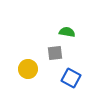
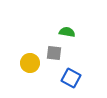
gray square: moved 1 px left; rotated 14 degrees clockwise
yellow circle: moved 2 px right, 6 px up
